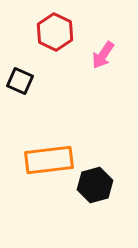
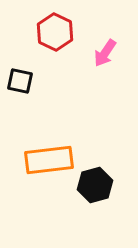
pink arrow: moved 2 px right, 2 px up
black square: rotated 12 degrees counterclockwise
